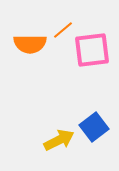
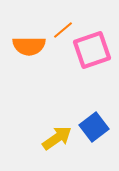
orange semicircle: moved 1 px left, 2 px down
pink square: rotated 12 degrees counterclockwise
yellow arrow: moved 2 px left, 2 px up; rotated 8 degrees counterclockwise
